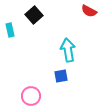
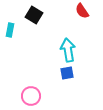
red semicircle: moved 7 px left; rotated 28 degrees clockwise
black square: rotated 18 degrees counterclockwise
cyan rectangle: rotated 24 degrees clockwise
blue square: moved 6 px right, 3 px up
